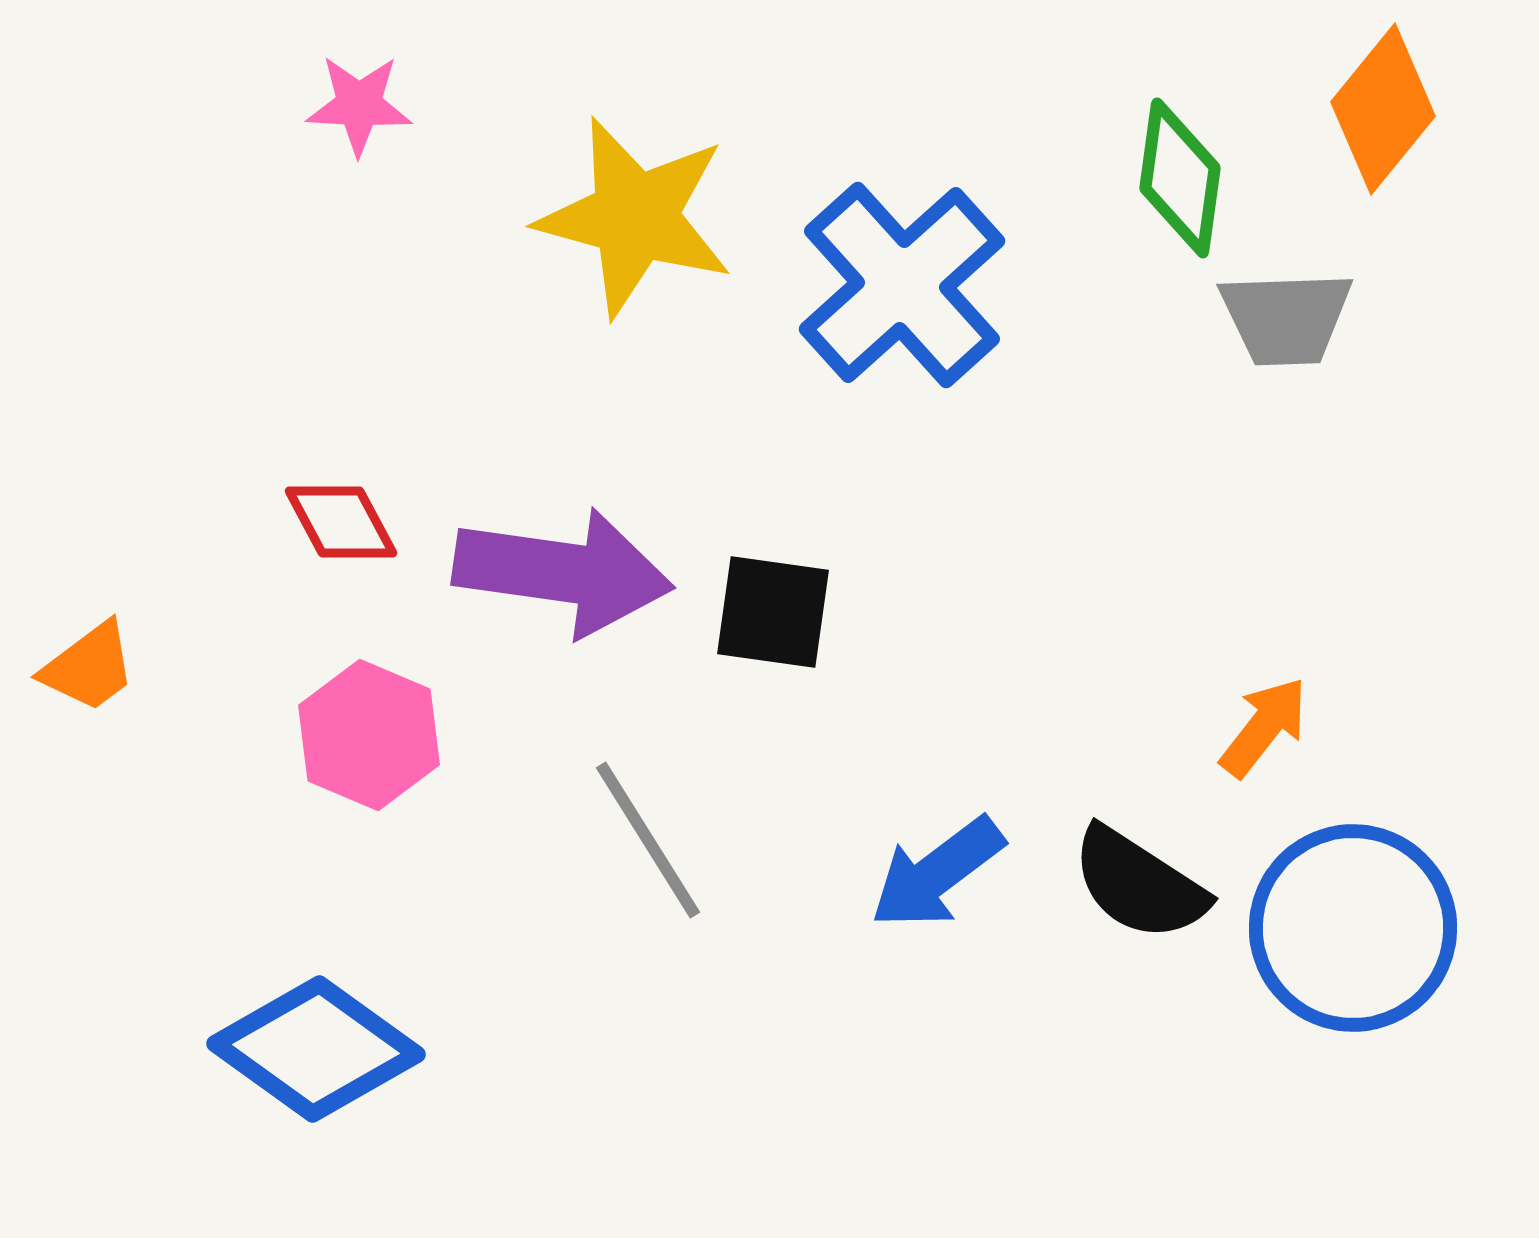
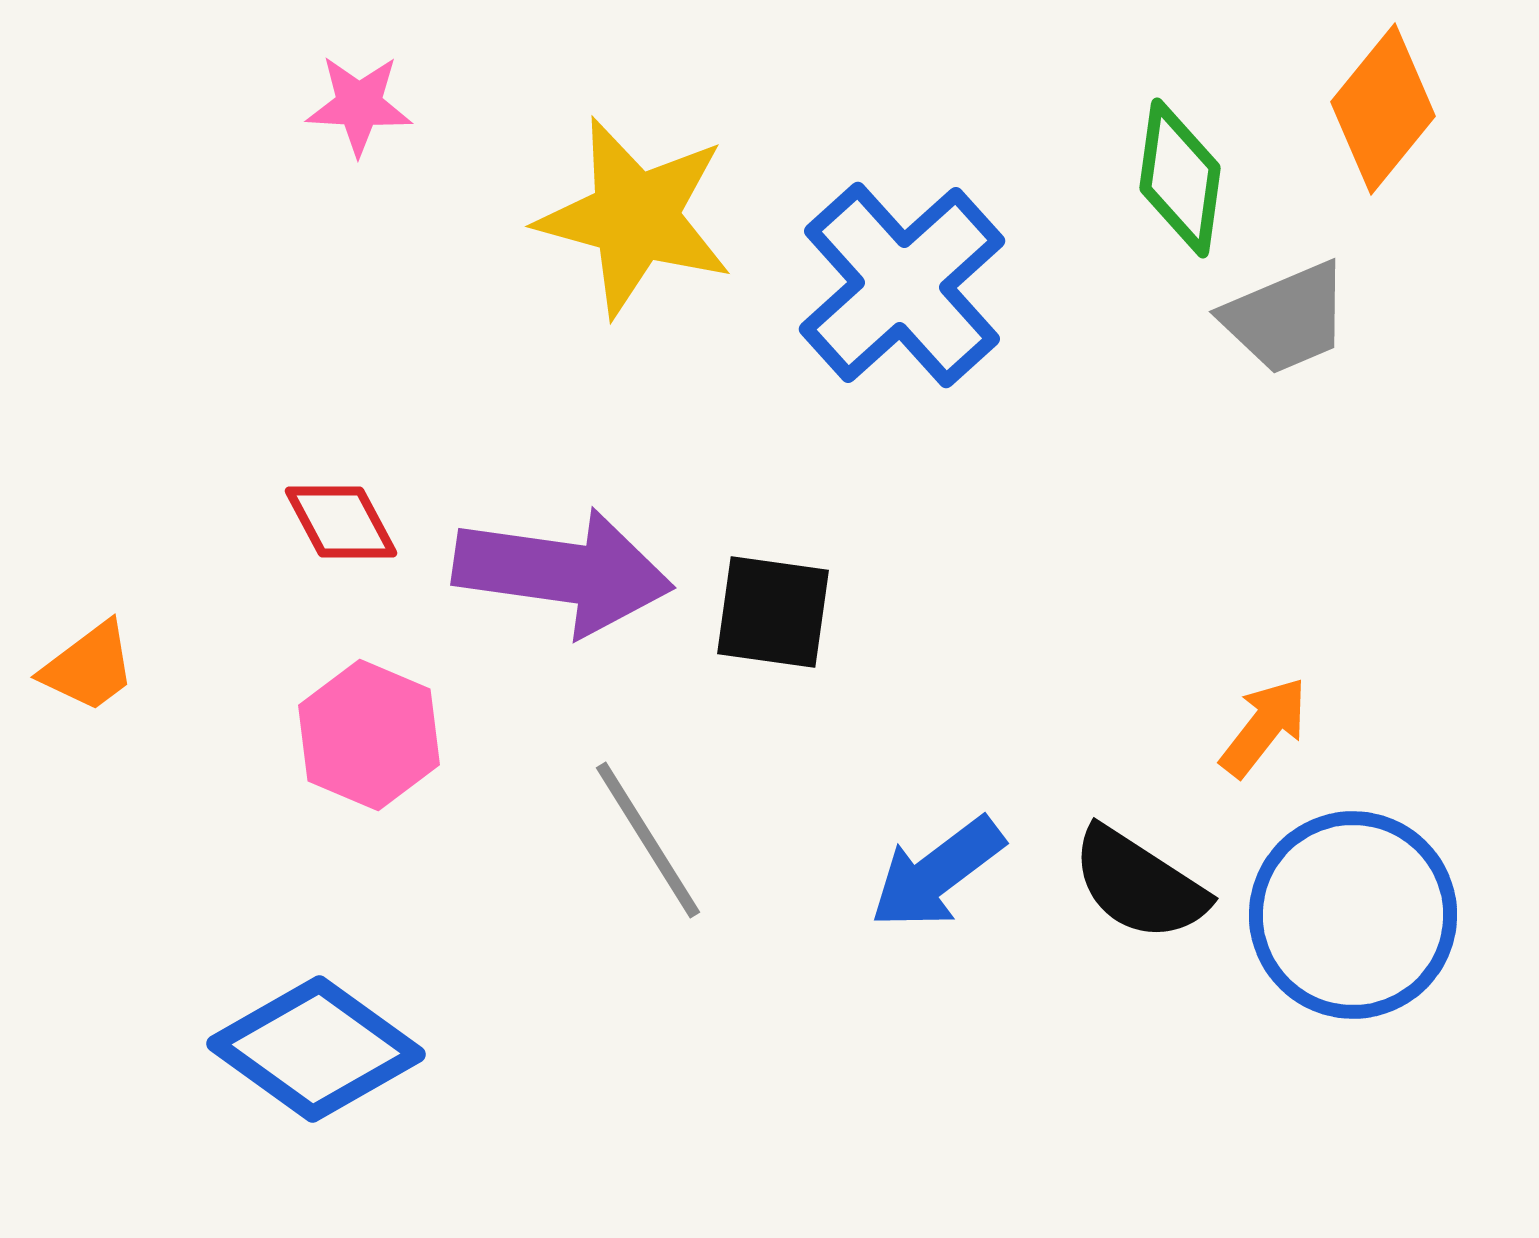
gray trapezoid: rotated 21 degrees counterclockwise
blue circle: moved 13 px up
